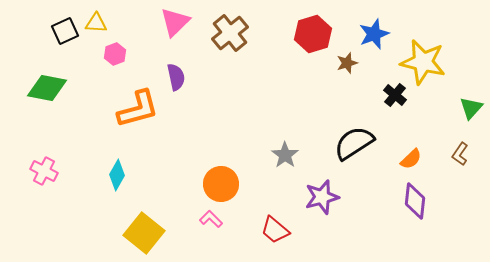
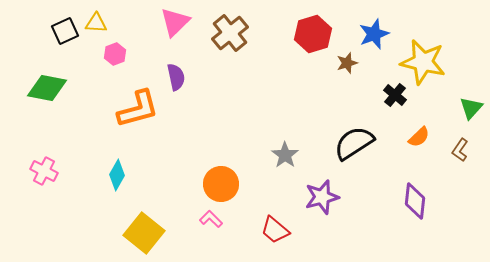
brown L-shape: moved 4 px up
orange semicircle: moved 8 px right, 22 px up
